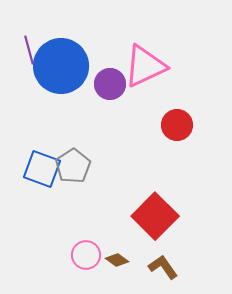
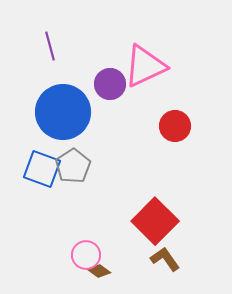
purple line: moved 21 px right, 4 px up
blue circle: moved 2 px right, 46 px down
red circle: moved 2 px left, 1 px down
red square: moved 5 px down
brown diamond: moved 18 px left, 11 px down
brown L-shape: moved 2 px right, 8 px up
